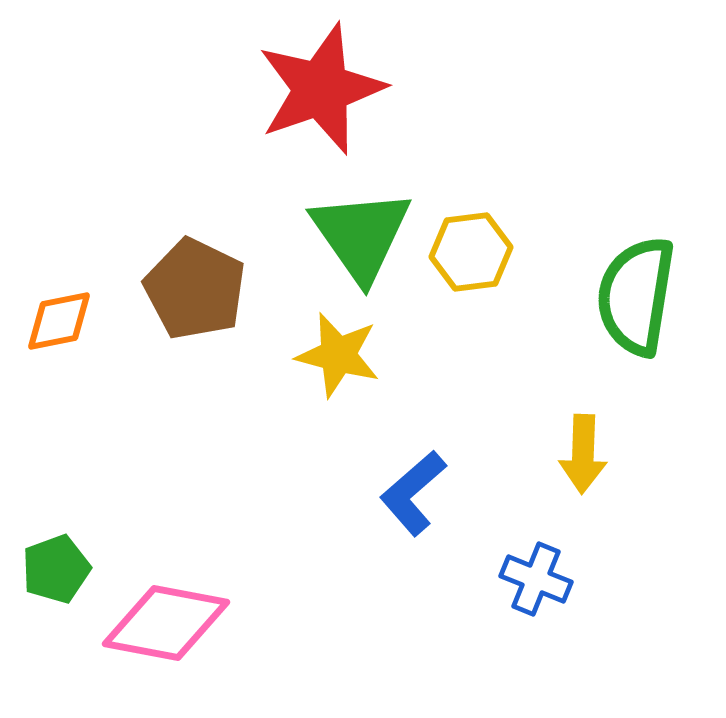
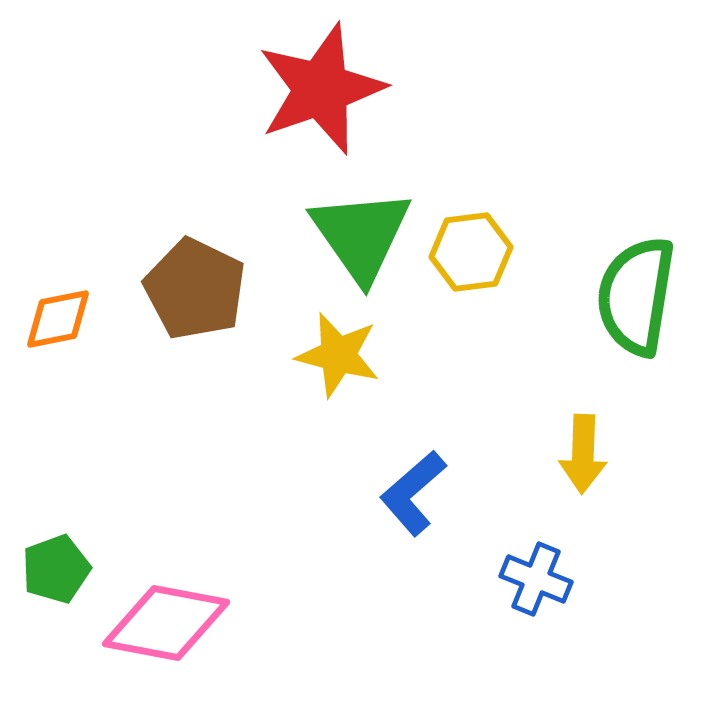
orange diamond: moved 1 px left, 2 px up
